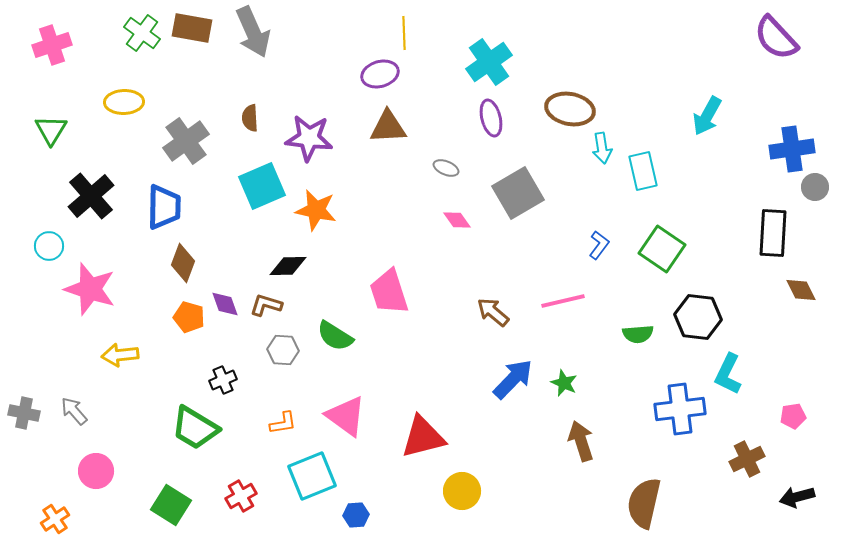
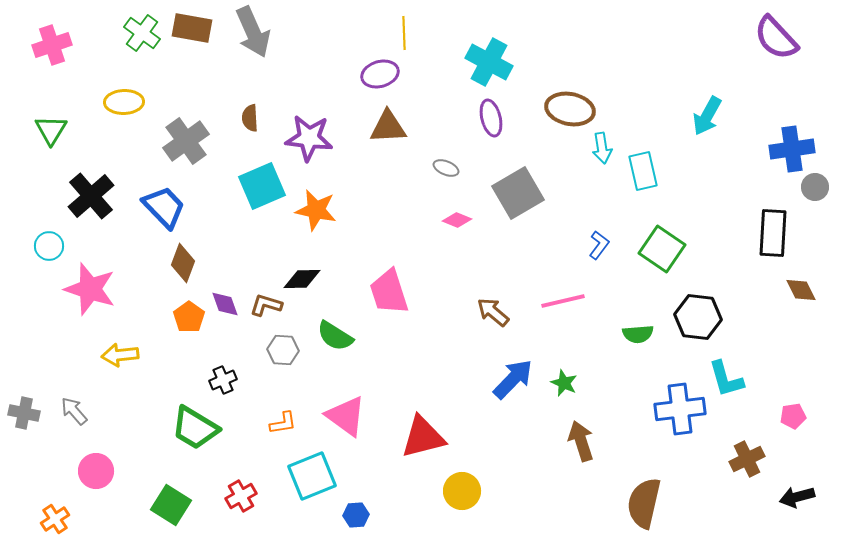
cyan cross at (489, 62): rotated 27 degrees counterclockwise
blue trapezoid at (164, 207): rotated 45 degrees counterclockwise
pink diamond at (457, 220): rotated 32 degrees counterclockwise
black diamond at (288, 266): moved 14 px right, 13 px down
orange pentagon at (189, 317): rotated 20 degrees clockwise
cyan L-shape at (728, 374): moved 2 px left, 5 px down; rotated 42 degrees counterclockwise
